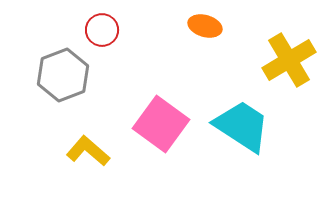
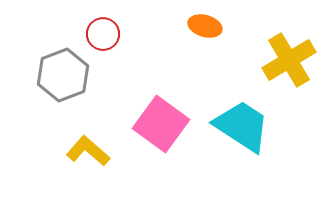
red circle: moved 1 px right, 4 px down
